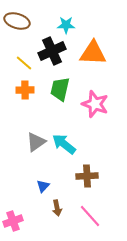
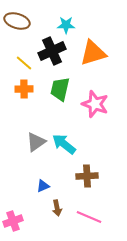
orange triangle: rotated 20 degrees counterclockwise
orange cross: moved 1 px left, 1 px up
blue triangle: rotated 24 degrees clockwise
pink line: moved 1 px left, 1 px down; rotated 25 degrees counterclockwise
